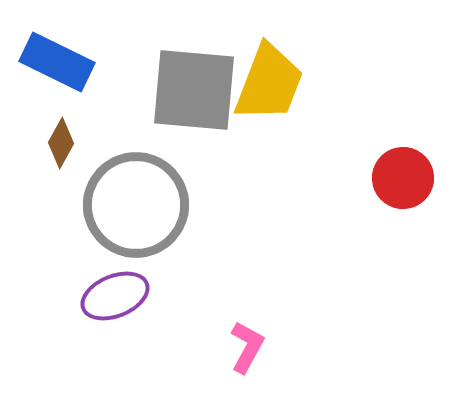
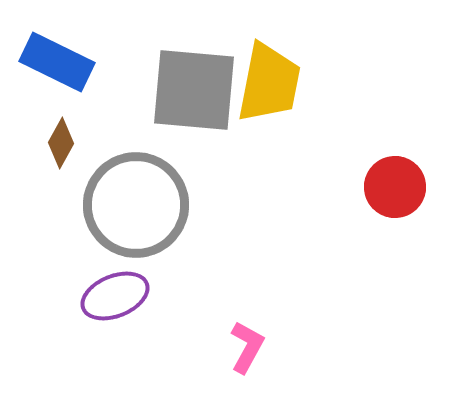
yellow trapezoid: rotated 10 degrees counterclockwise
red circle: moved 8 px left, 9 px down
